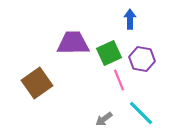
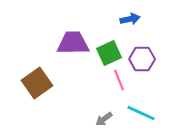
blue arrow: rotated 78 degrees clockwise
purple hexagon: rotated 10 degrees counterclockwise
cyan line: rotated 20 degrees counterclockwise
